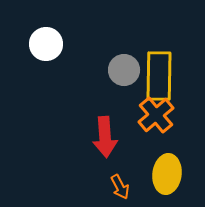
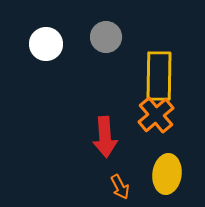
gray circle: moved 18 px left, 33 px up
